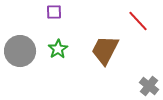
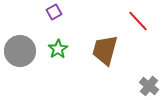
purple square: rotated 28 degrees counterclockwise
brown trapezoid: rotated 12 degrees counterclockwise
